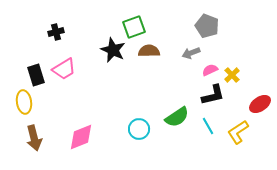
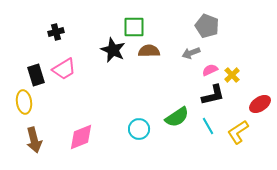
green square: rotated 20 degrees clockwise
brown arrow: moved 2 px down
